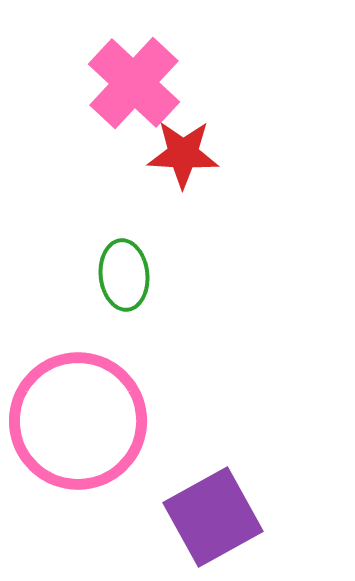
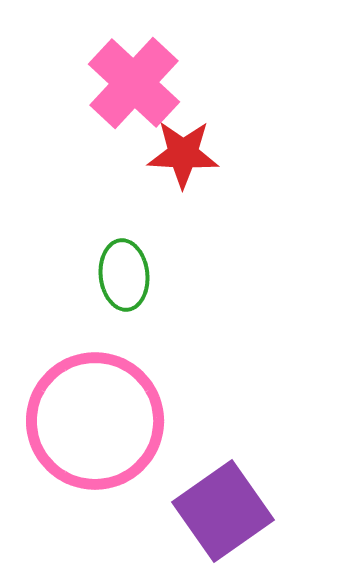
pink circle: moved 17 px right
purple square: moved 10 px right, 6 px up; rotated 6 degrees counterclockwise
